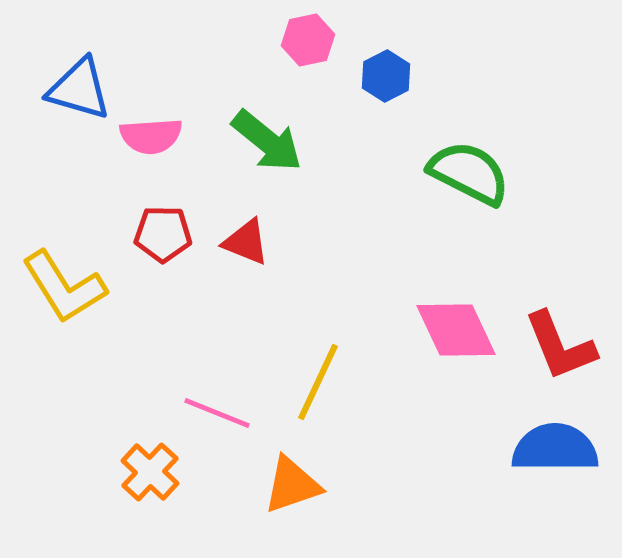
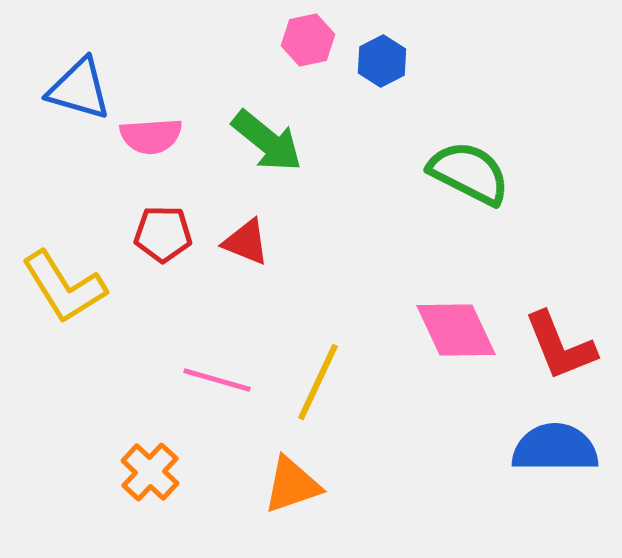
blue hexagon: moved 4 px left, 15 px up
pink line: moved 33 px up; rotated 6 degrees counterclockwise
